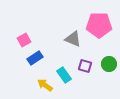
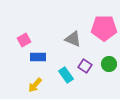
pink pentagon: moved 5 px right, 3 px down
blue rectangle: moved 3 px right, 1 px up; rotated 35 degrees clockwise
purple square: rotated 16 degrees clockwise
cyan rectangle: moved 2 px right
yellow arrow: moved 10 px left; rotated 84 degrees counterclockwise
